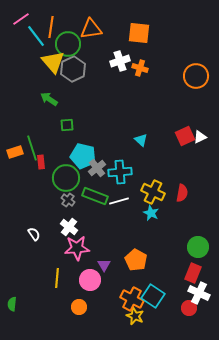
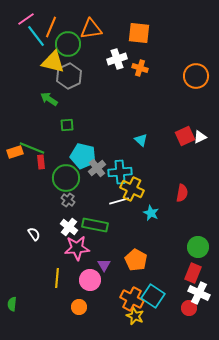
pink line at (21, 19): moved 5 px right
orange line at (51, 27): rotated 15 degrees clockwise
white cross at (120, 61): moved 3 px left, 2 px up
yellow triangle at (53, 62): rotated 35 degrees counterclockwise
gray hexagon at (73, 69): moved 4 px left, 7 px down
green line at (32, 148): rotated 50 degrees counterclockwise
yellow cross at (153, 192): moved 21 px left, 3 px up
green rectangle at (95, 196): moved 29 px down; rotated 10 degrees counterclockwise
